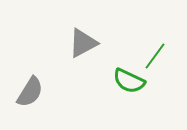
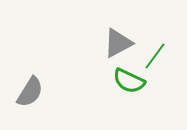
gray triangle: moved 35 px right
